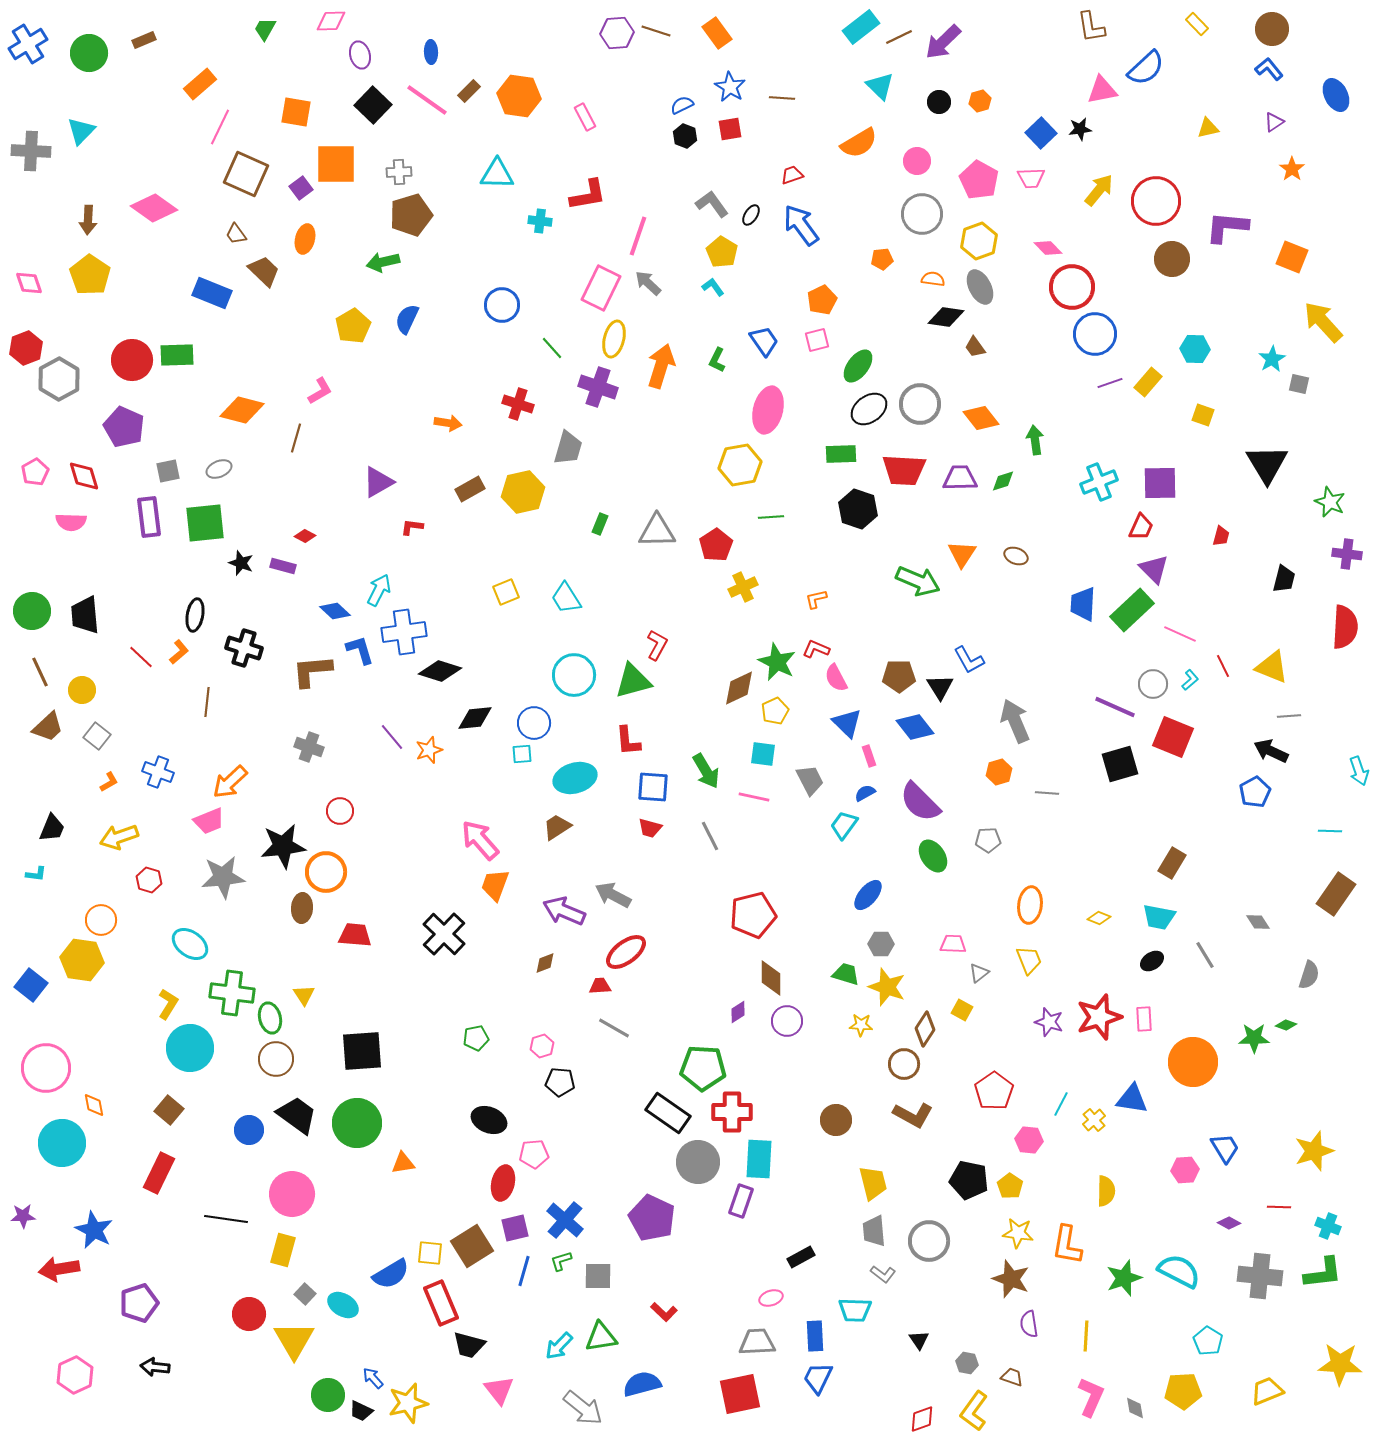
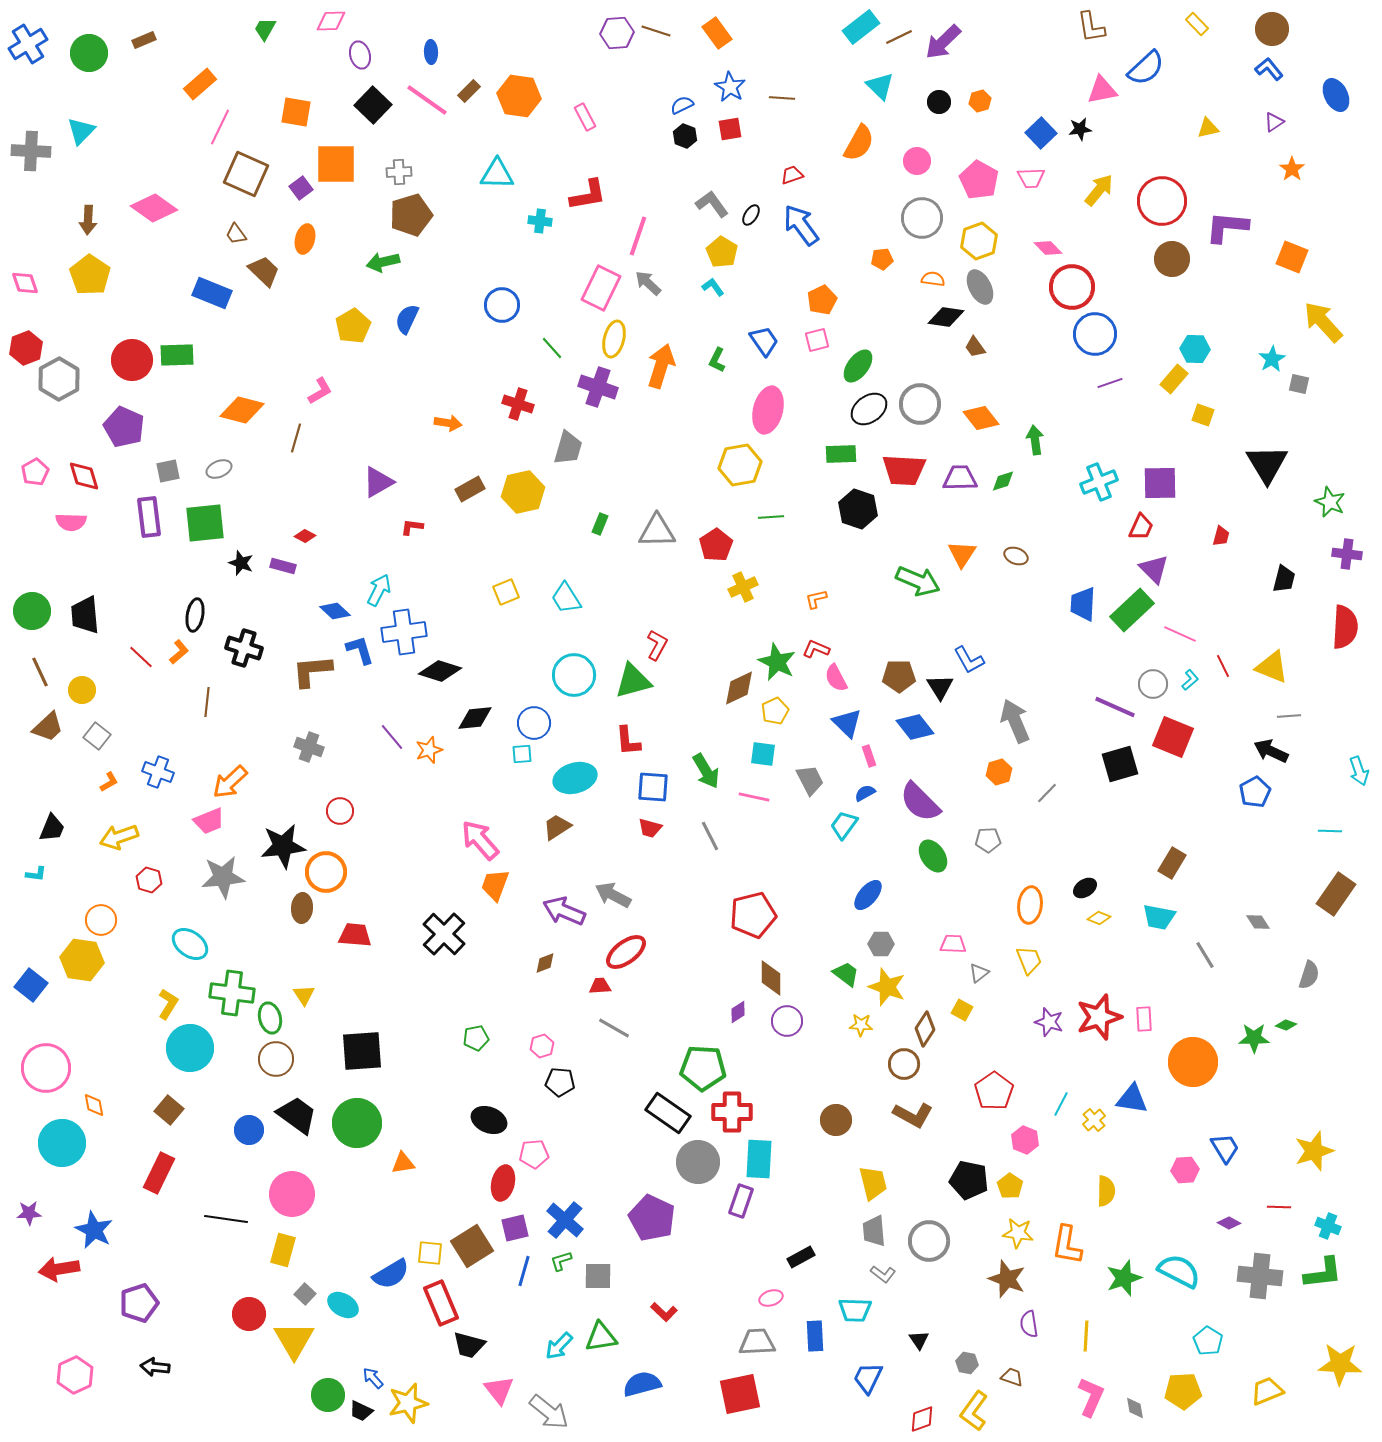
orange semicircle at (859, 143): rotated 30 degrees counterclockwise
red circle at (1156, 201): moved 6 px right
gray circle at (922, 214): moved 4 px down
pink diamond at (29, 283): moved 4 px left
yellow rectangle at (1148, 382): moved 26 px right, 3 px up
gray line at (1047, 793): rotated 50 degrees counterclockwise
black ellipse at (1152, 961): moved 67 px left, 73 px up
green trapezoid at (846, 974): rotated 20 degrees clockwise
pink hexagon at (1029, 1140): moved 4 px left; rotated 16 degrees clockwise
purple star at (23, 1216): moved 6 px right, 3 px up
brown star at (1011, 1279): moved 4 px left
blue trapezoid at (818, 1378): moved 50 px right
gray arrow at (583, 1408): moved 34 px left, 4 px down
